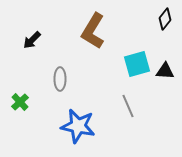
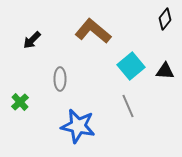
brown L-shape: rotated 99 degrees clockwise
cyan square: moved 6 px left, 2 px down; rotated 24 degrees counterclockwise
